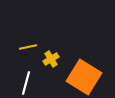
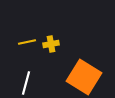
yellow line: moved 1 px left, 5 px up
yellow cross: moved 15 px up; rotated 21 degrees clockwise
